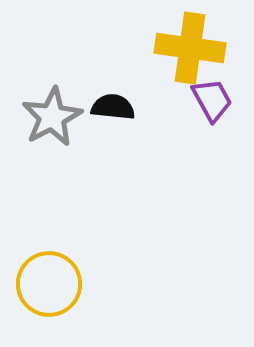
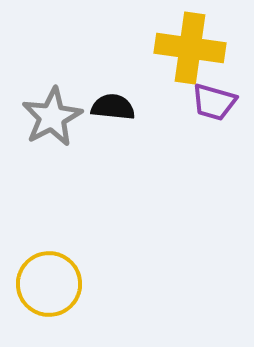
purple trapezoid: moved 2 px right, 2 px down; rotated 135 degrees clockwise
